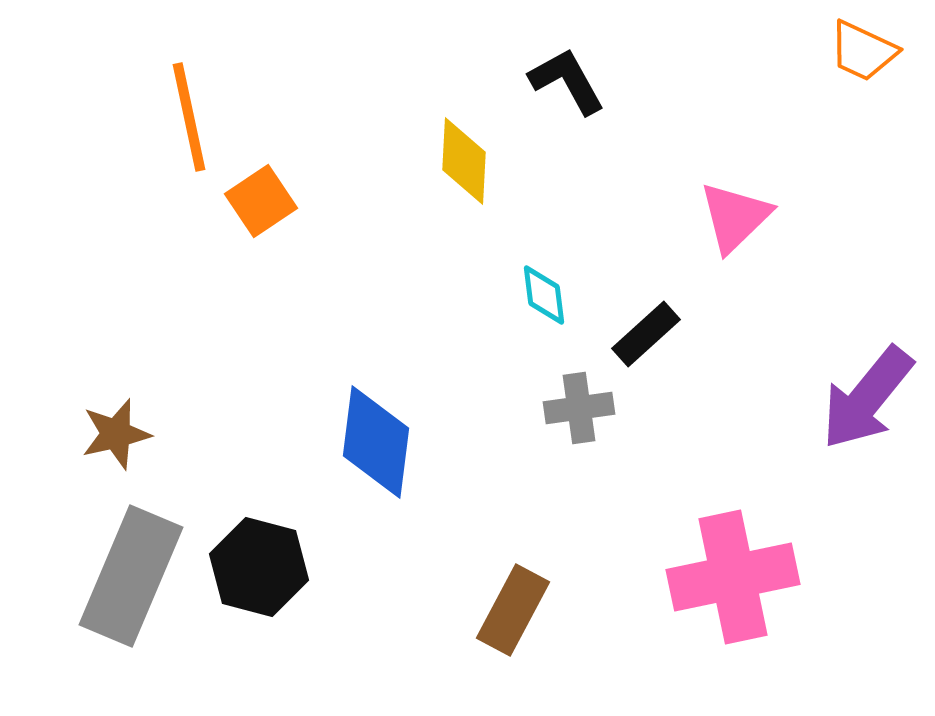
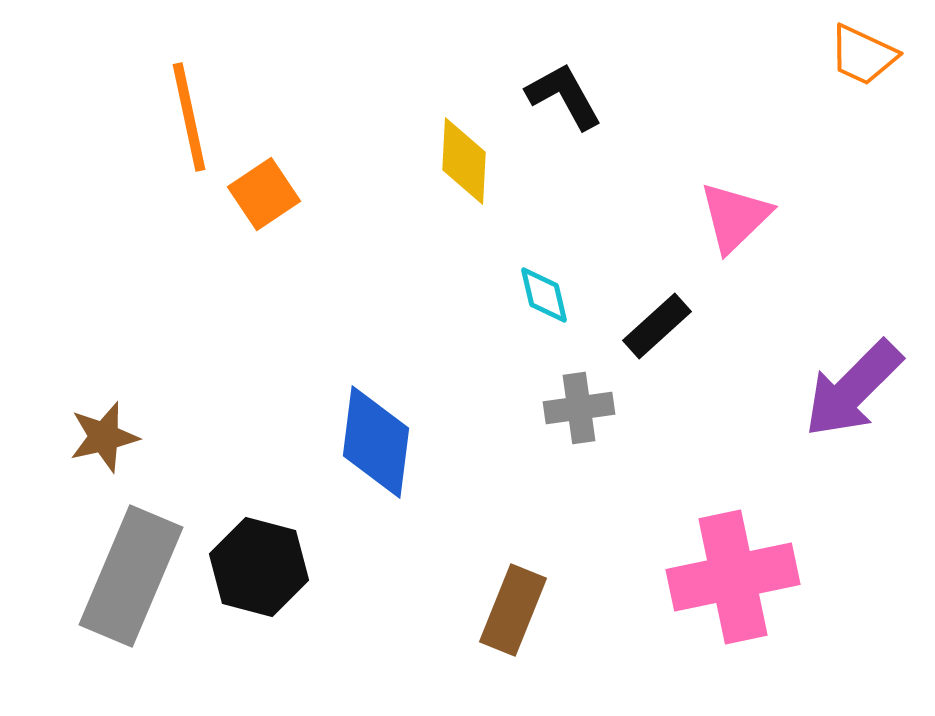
orange trapezoid: moved 4 px down
black L-shape: moved 3 px left, 15 px down
orange square: moved 3 px right, 7 px up
cyan diamond: rotated 6 degrees counterclockwise
black rectangle: moved 11 px right, 8 px up
purple arrow: moved 14 px left, 9 px up; rotated 6 degrees clockwise
brown star: moved 12 px left, 3 px down
brown rectangle: rotated 6 degrees counterclockwise
